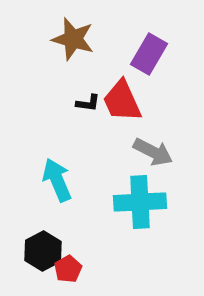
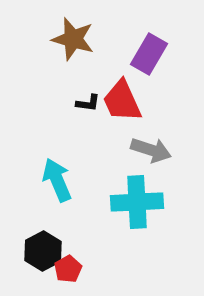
gray arrow: moved 2 px left, 2 px up; rotated 9 degrees counterclockwise
cyan cross: moved 3 px left
